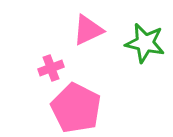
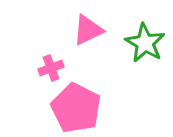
green star: rotated 18 degrees clockwise
